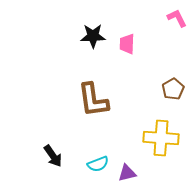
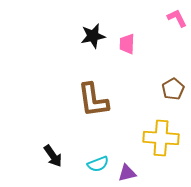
black star: rotated 10 degrees counterclockwise
